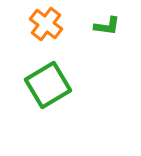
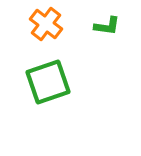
green square: moved 3 px up; rotated 12 degrees clockwise
